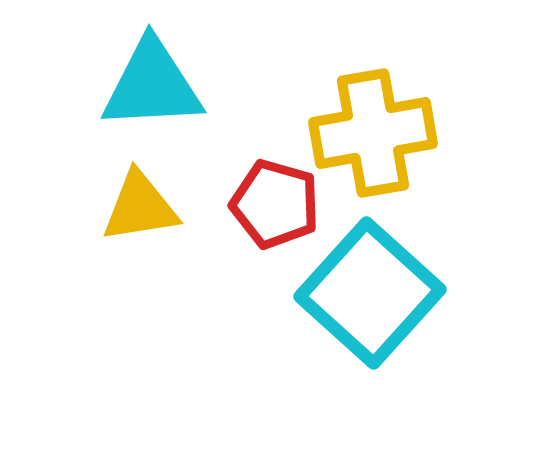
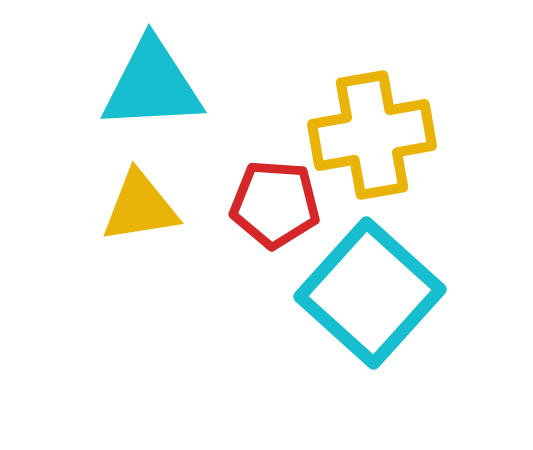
yellow cross: moved 1 px left, 2 px down
red pentagon: rotated 12 degrees counterclockwise
